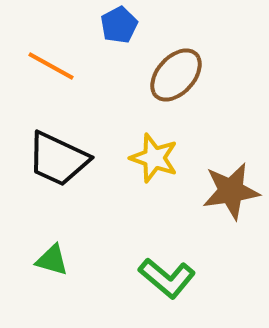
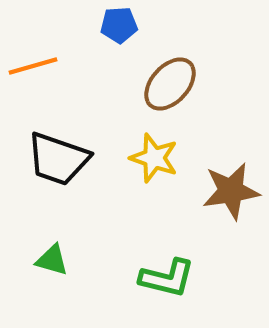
blue pentagon: rotated 24 degrees clockwise
orange line: moved 18 px left; rotated 45 degrees counterclockwise
brown ellipse: moved 6 px left, 9 px down
black trapezoid: rotated 6 degrees counterclockwise
green L-shape: rotated 26 degrees counterclockwise
